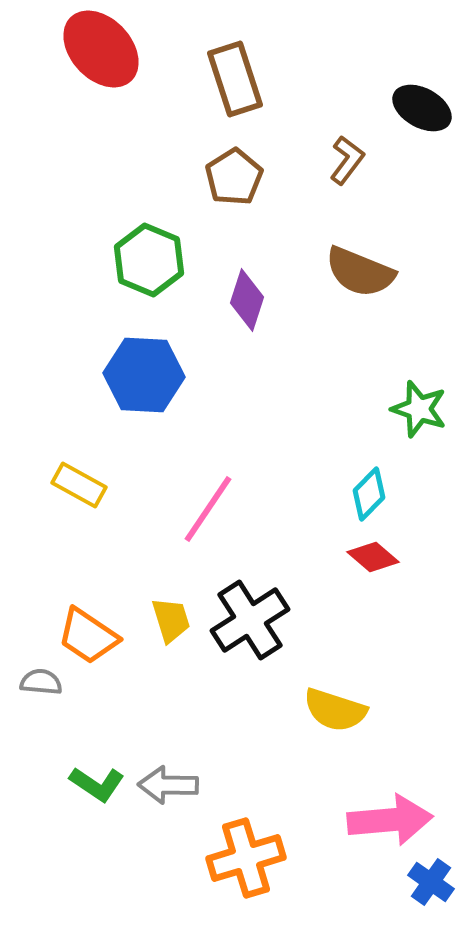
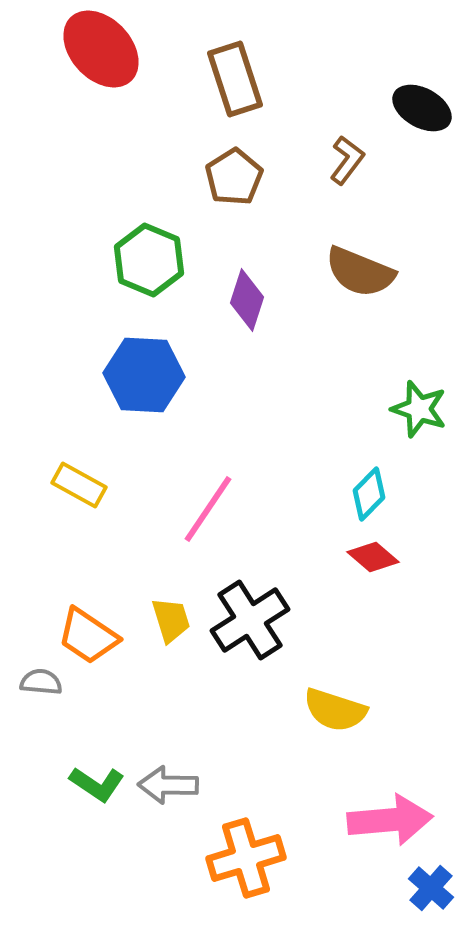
blue cross: moved 6 px down; rotated 6 degrees clockwise
